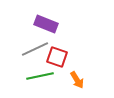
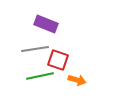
gray line: rotated 16 degrees clockwise
red square: moved 1 px right, 3 px down
orange arrow: rotated 42 degrees counterclockwise
